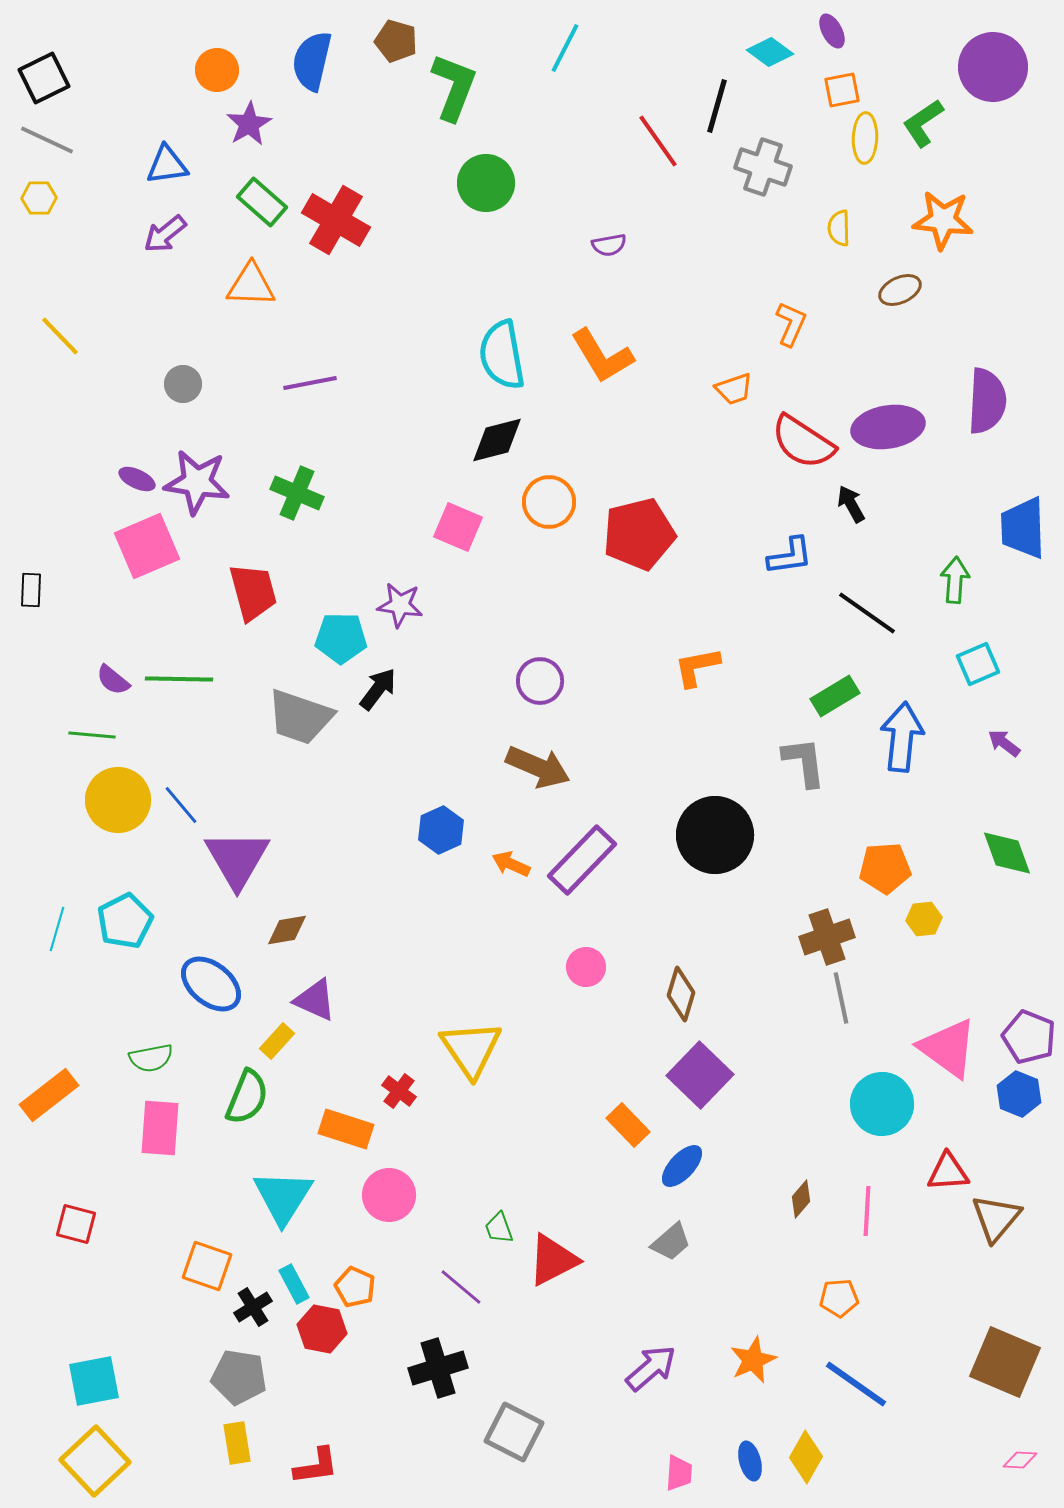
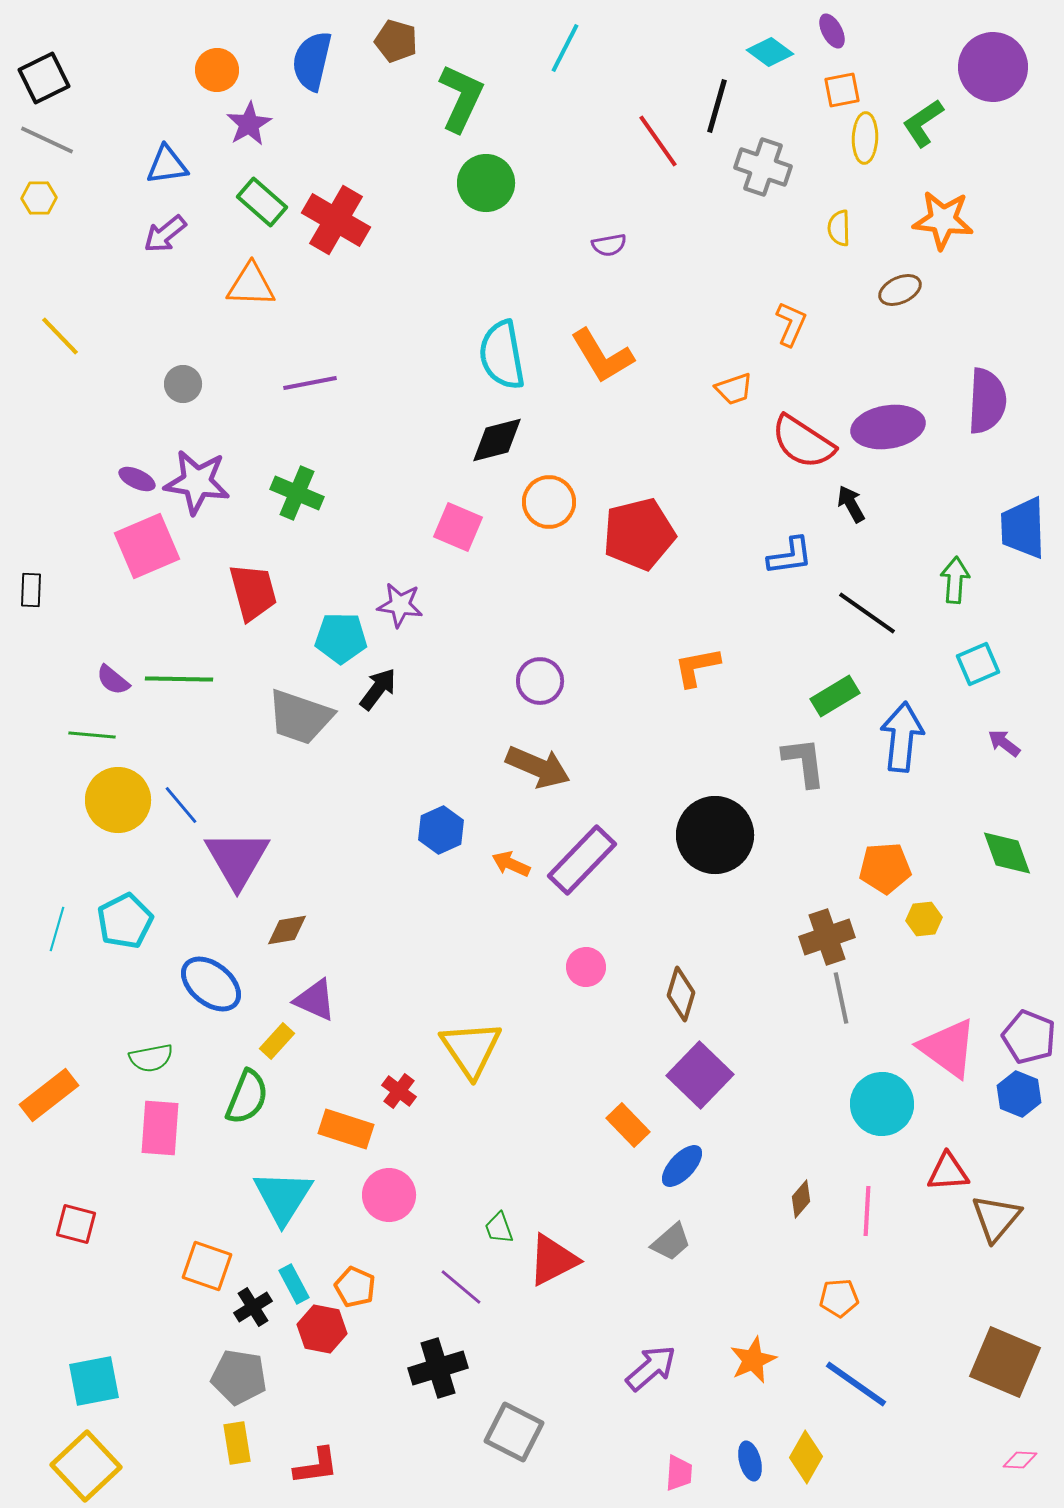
green L-shape at (454, 87): moved 7 px right, 11 px down; rotated 4 degrees clockwise
yellow square at (95, 1461): moved 9 px left, 5 px down
